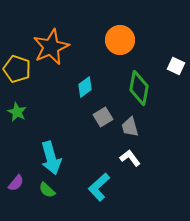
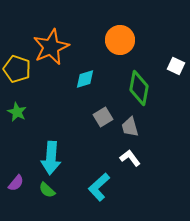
cyan diamond: moved 8 px up; rotated 20 degrees clockwise
cyan arrow: rotated 20 degrees clockwise
